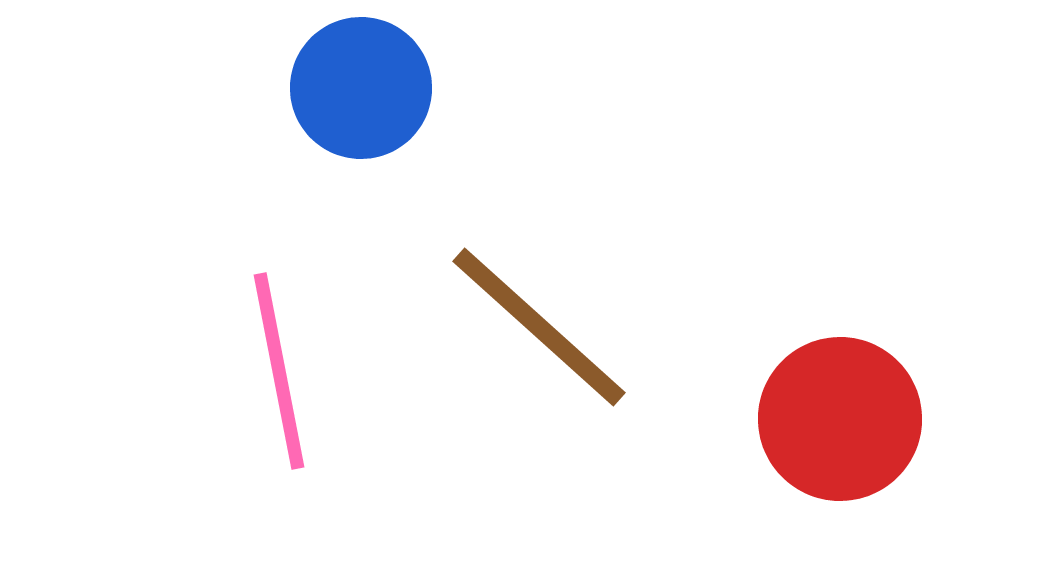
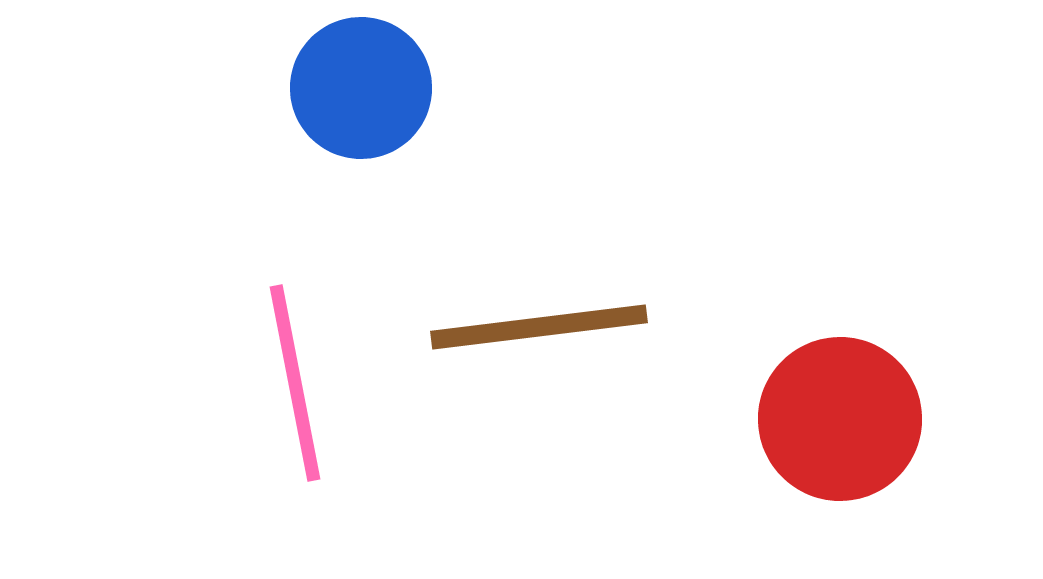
brown line: rotated 49 degrees counterclockwise
pink line: moved 16 px right, 12 px down
